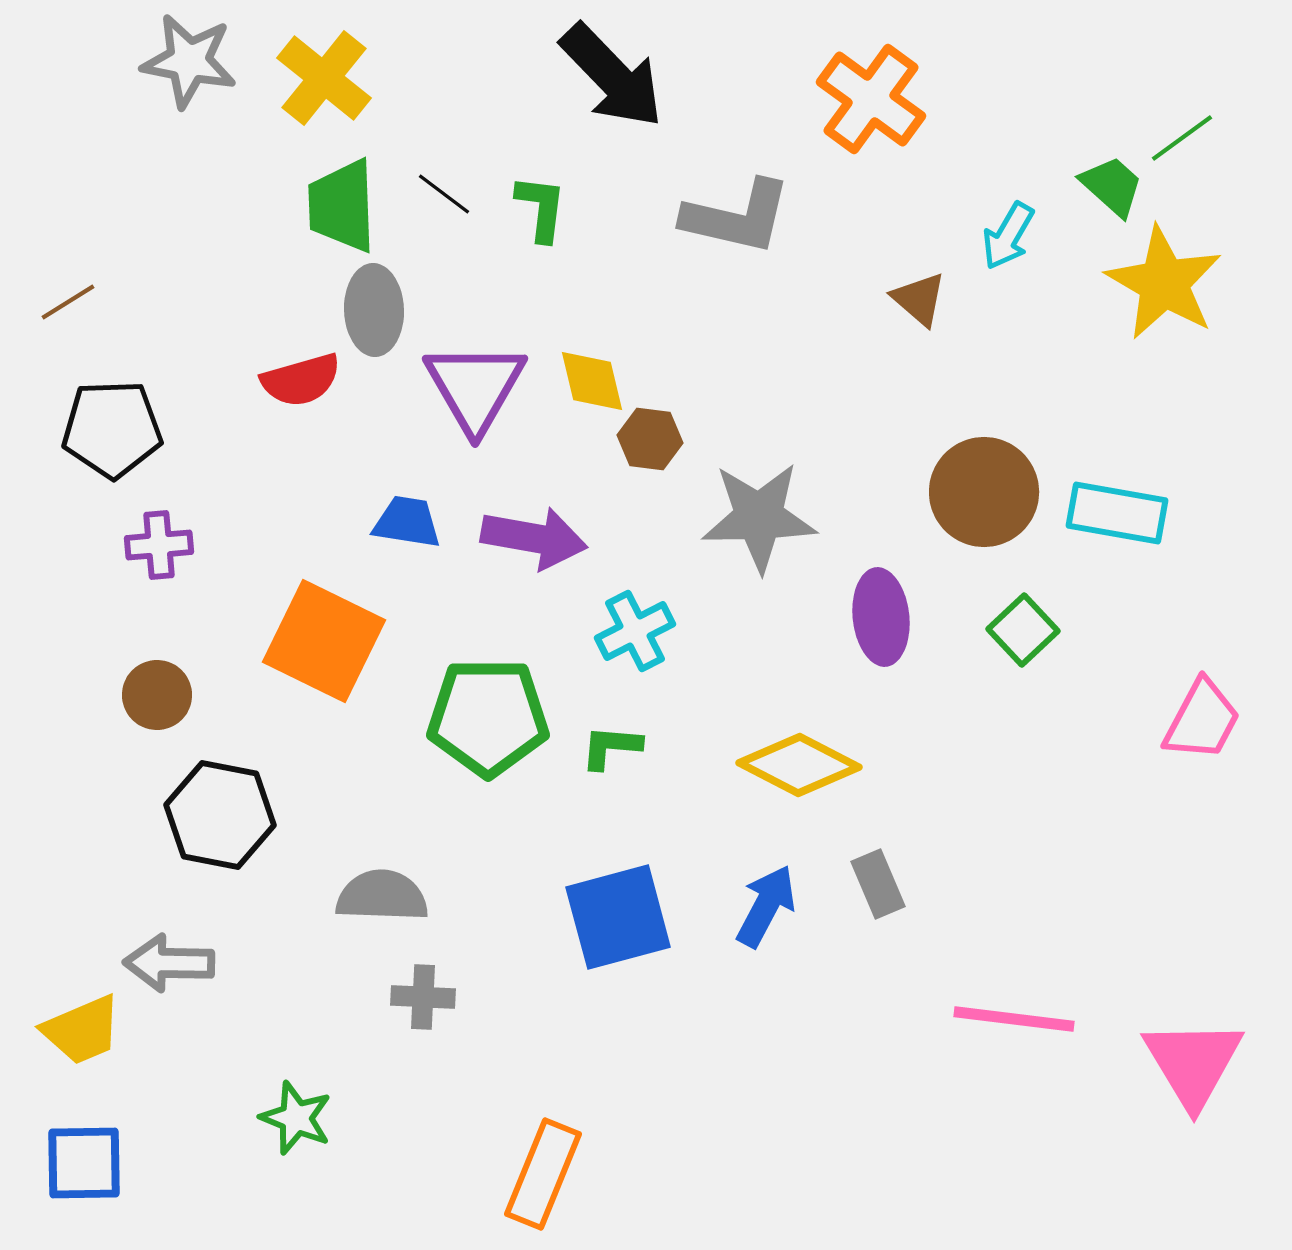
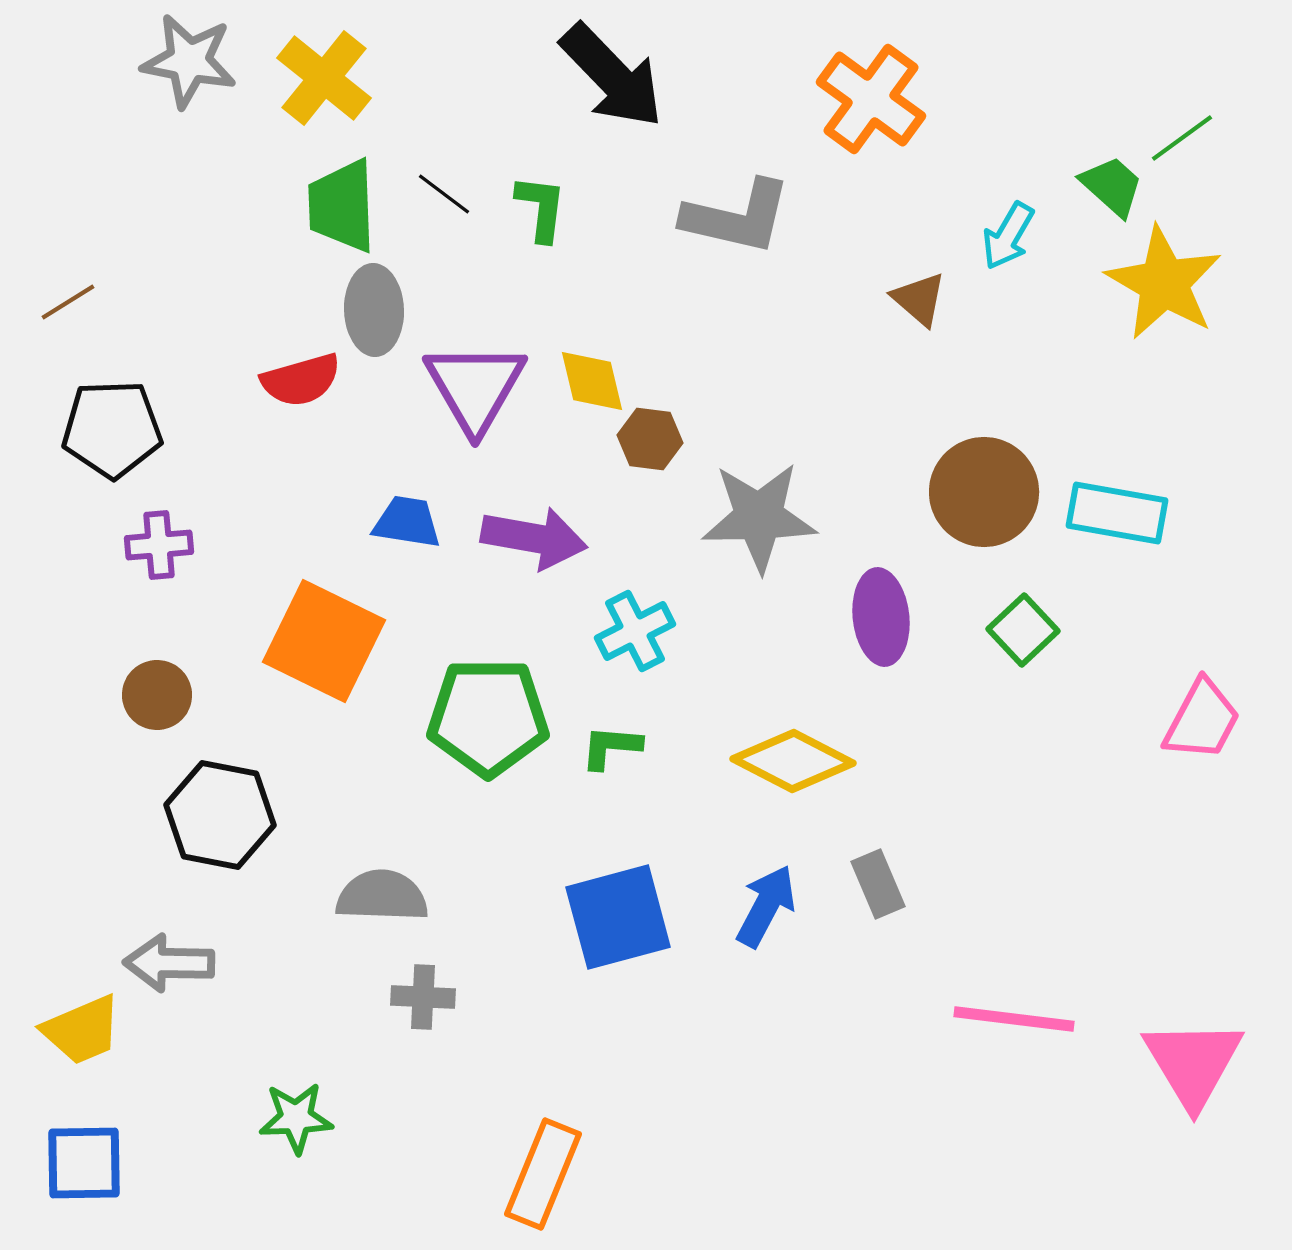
yellow diamond at (799, 765): moved 6 px left, 4 px up
green star at (296, 1118): rotated 24 degrees counterclockwise
